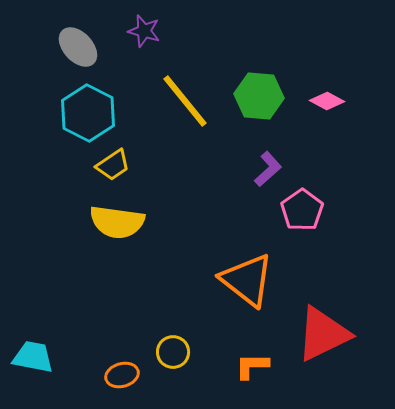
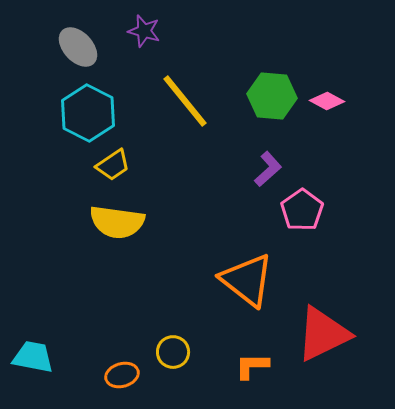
green hexagon: moved 13 px right
